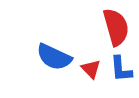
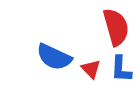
blue L-shape: rotated 8 degrees clockwise
